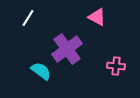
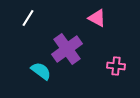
pink triangle: moved 1 px down
